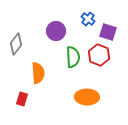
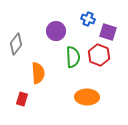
blue cross: rotated 16 degrees counterclockwise
